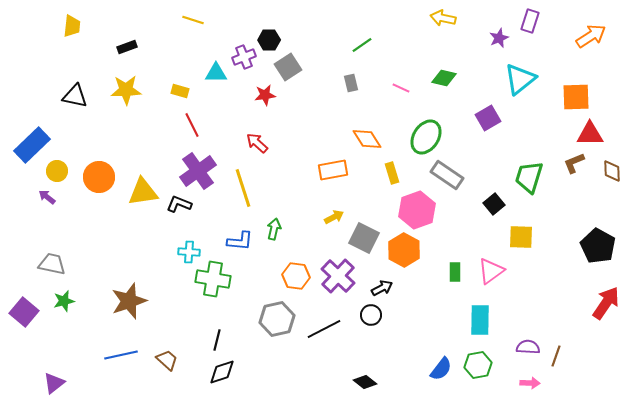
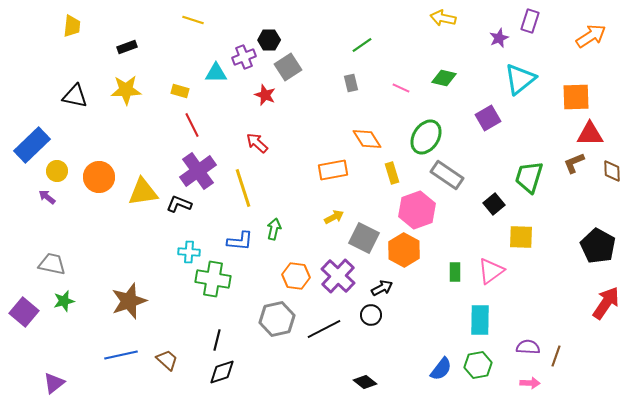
red star at (265, 95): rotated 30 degrees clockwise
